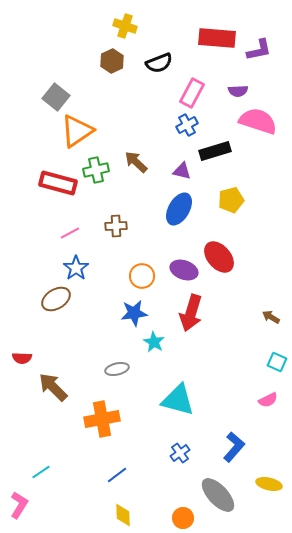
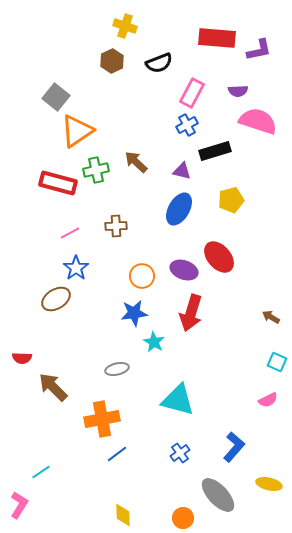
blue line at (117, 475): moved 21 px up
